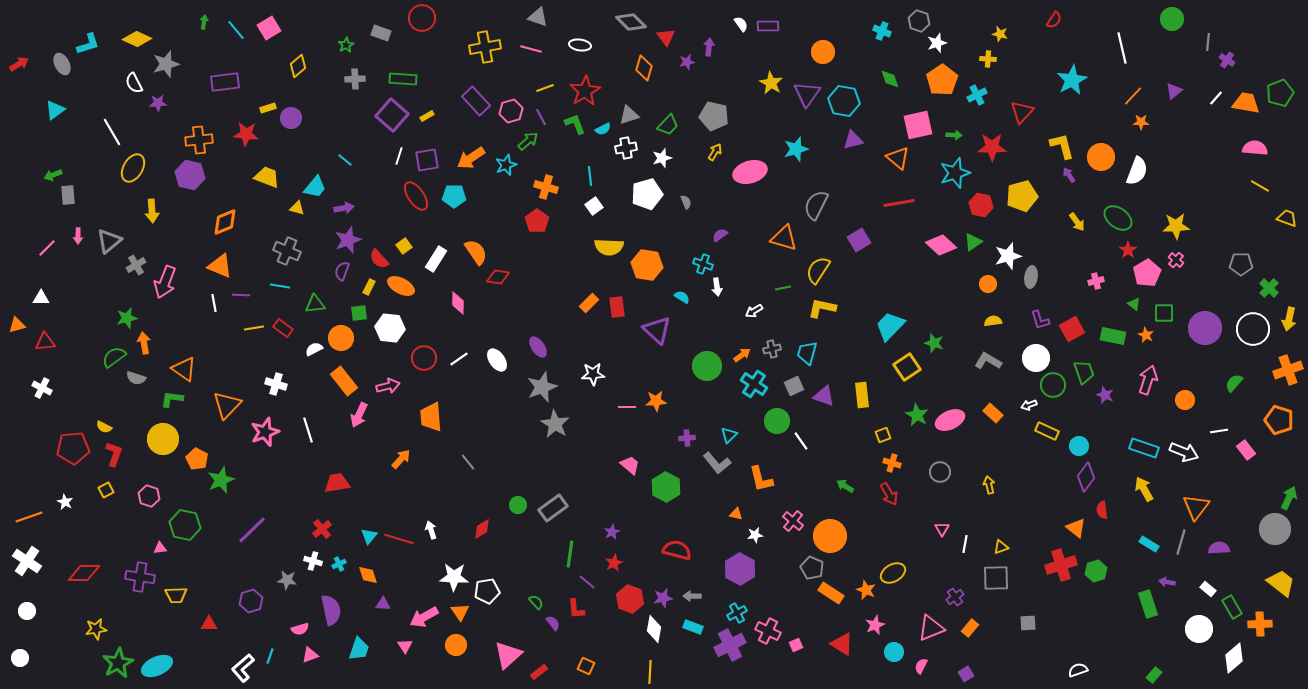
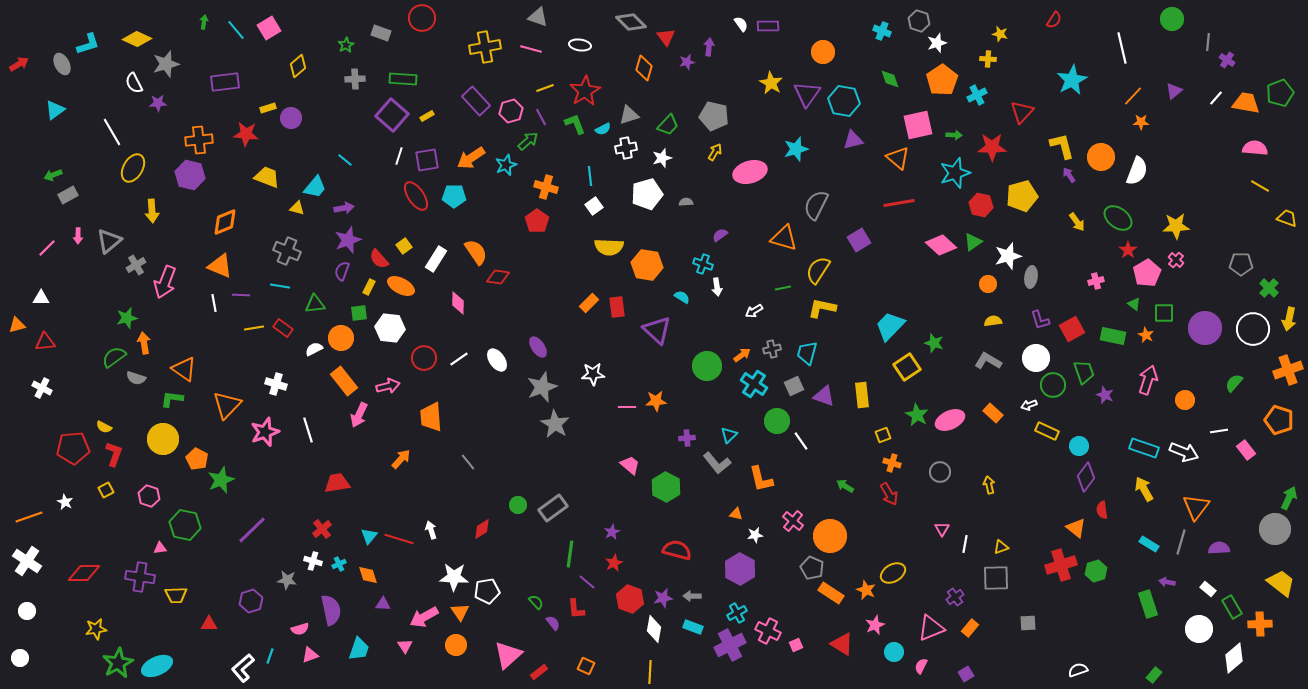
gray rectangle at (68, 195): rotated 66 degrees clockwise
gray semicircle at (686, 202): rotated 72 degrees counterclockwise
